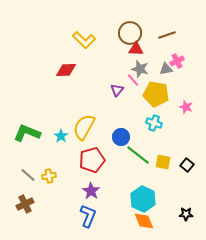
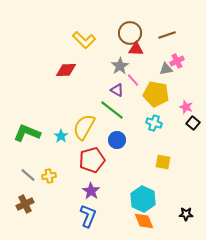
gray star: moved 20 px left, 3 px up; rotated 24 degrees clockwise
purple triangle: rotated 40 degrees counterclockwise
blue circle: moved 4 px left, 3 px down
green line: moved 26 px left, 45 px up
black square: moved 6 px right, 42 px up
